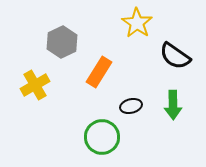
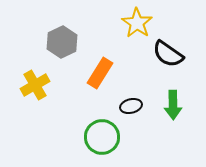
black semicircle: moved 7 px left, 2 px up
orange rectangle: moved 1 px right, 1 px down
